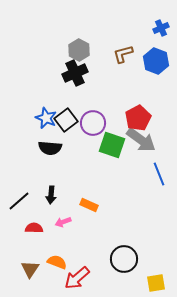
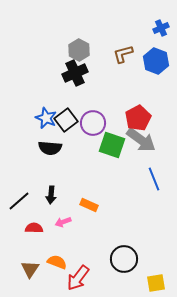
blue line: moved 5 px left, 5 px down
red arrow: moved 1 px right; rotated 12 degrees counterclockwise
